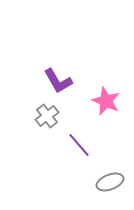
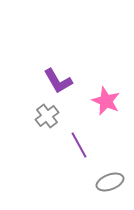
purple line: rotated 12 degrees clockwise
